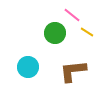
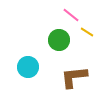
pink line: moved 1 px left
green circle: moved 4 px right, 7 px down
brown L-shape: moved 1 px right, 6 px down
